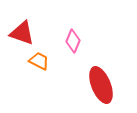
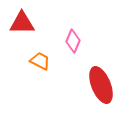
red triangle: moved 10 px up; rotated 20 degrees counterclockwise
orange trapezoid: moved 1 px right
